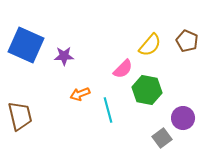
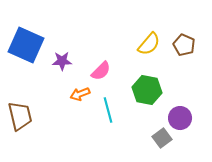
brown pentagon: moved 3 px left, 4 px down
yellow semicircle: moved 1 px left, 1 px up
purple star: moved 2 px left, 5 px down
pink semicircle: moved 22 px left, 2 px down
purple circle: moved 3 px left
